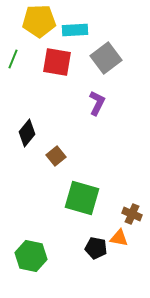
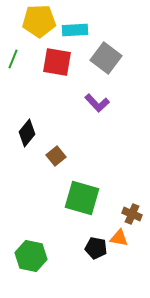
gray square: rotated 16 degrees counterclockwise
purple L-shape: rotated 110 degrees clockwise
